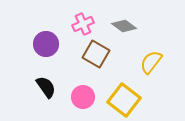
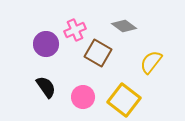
pink cross: moved 8 px left, 6 px down
brown square: moved 2 px right, 1 px up
